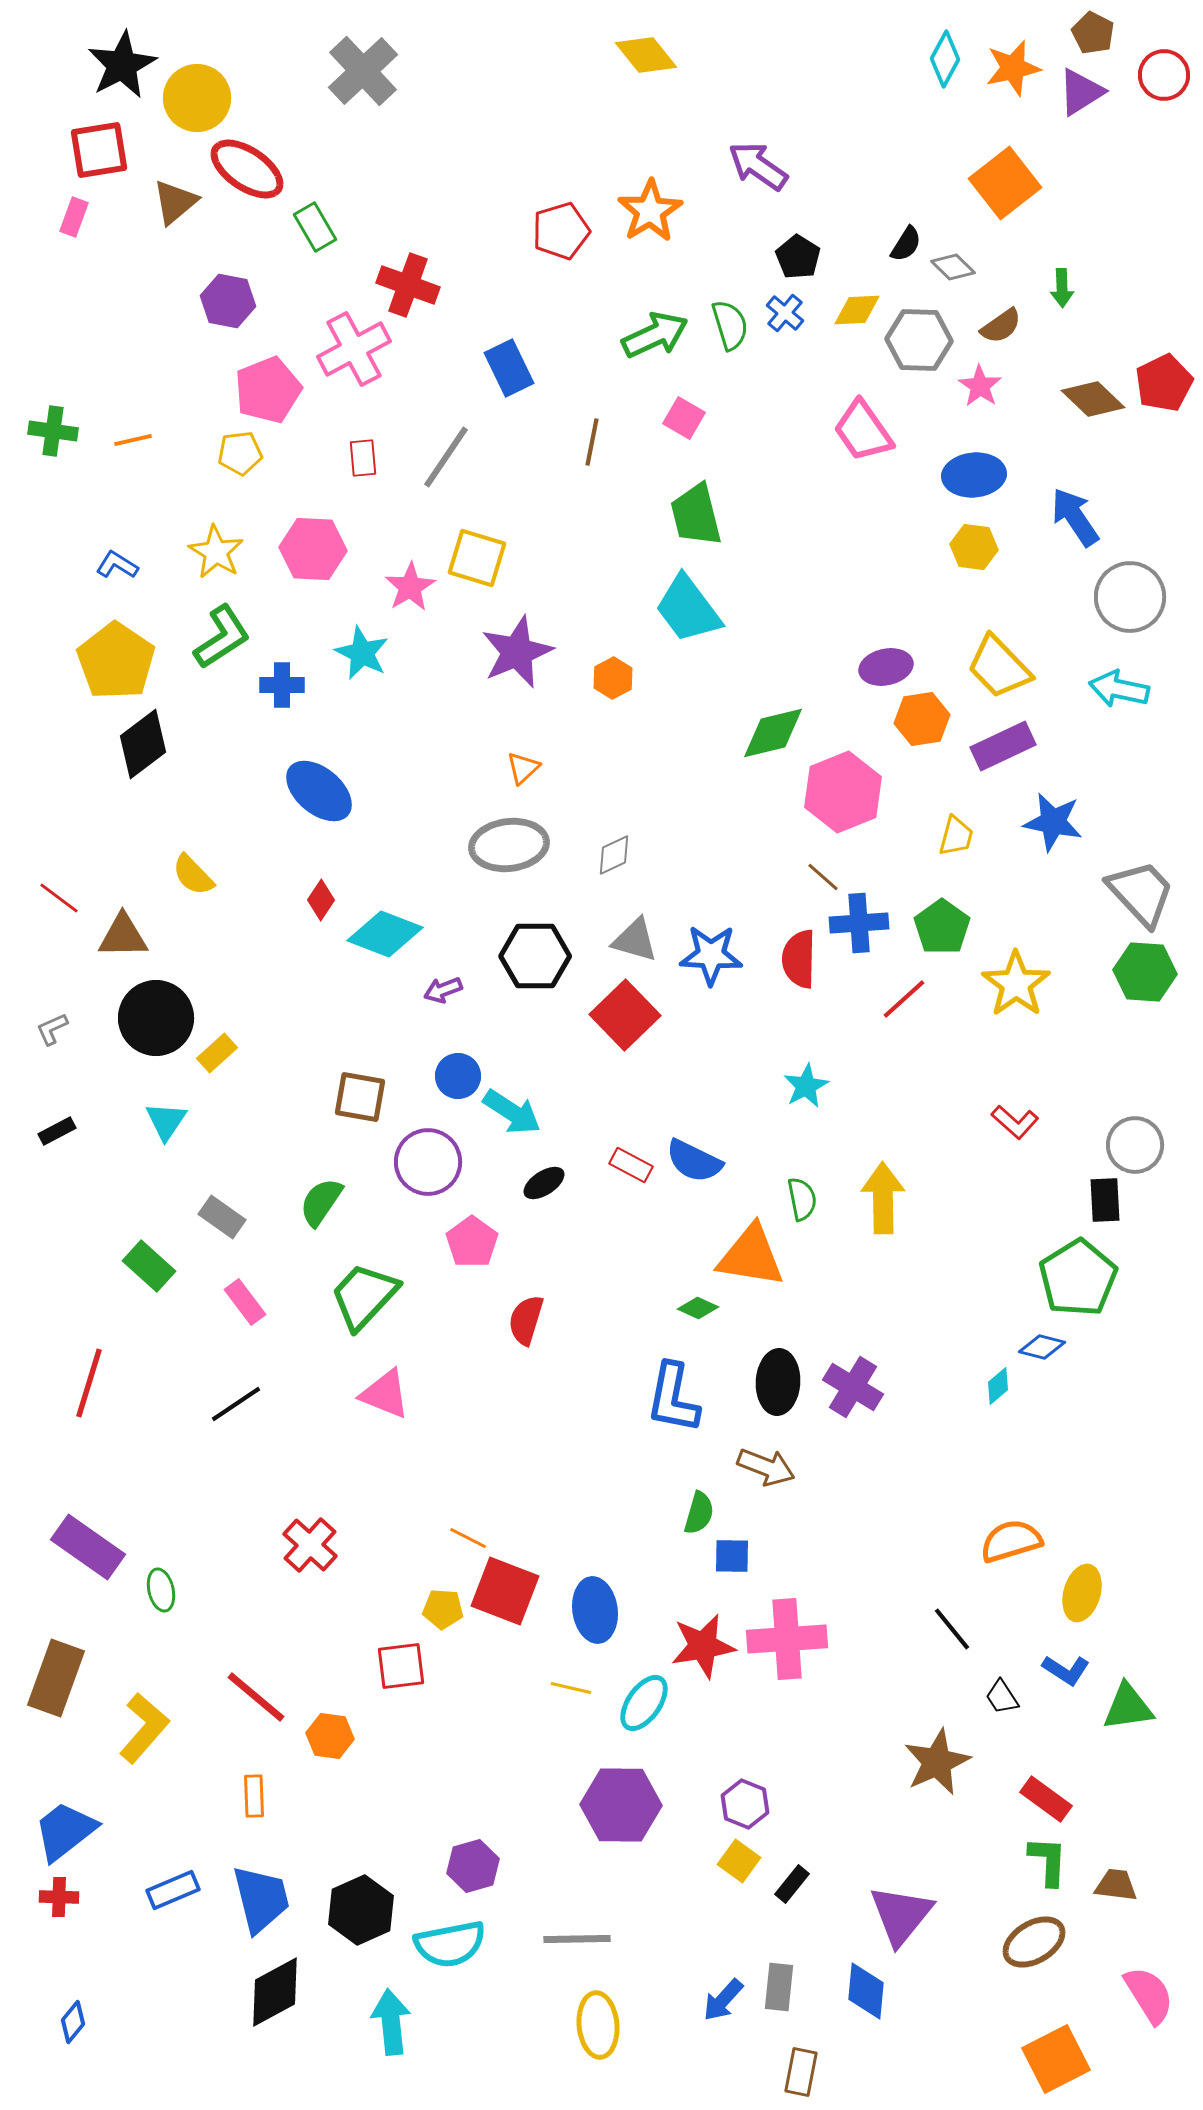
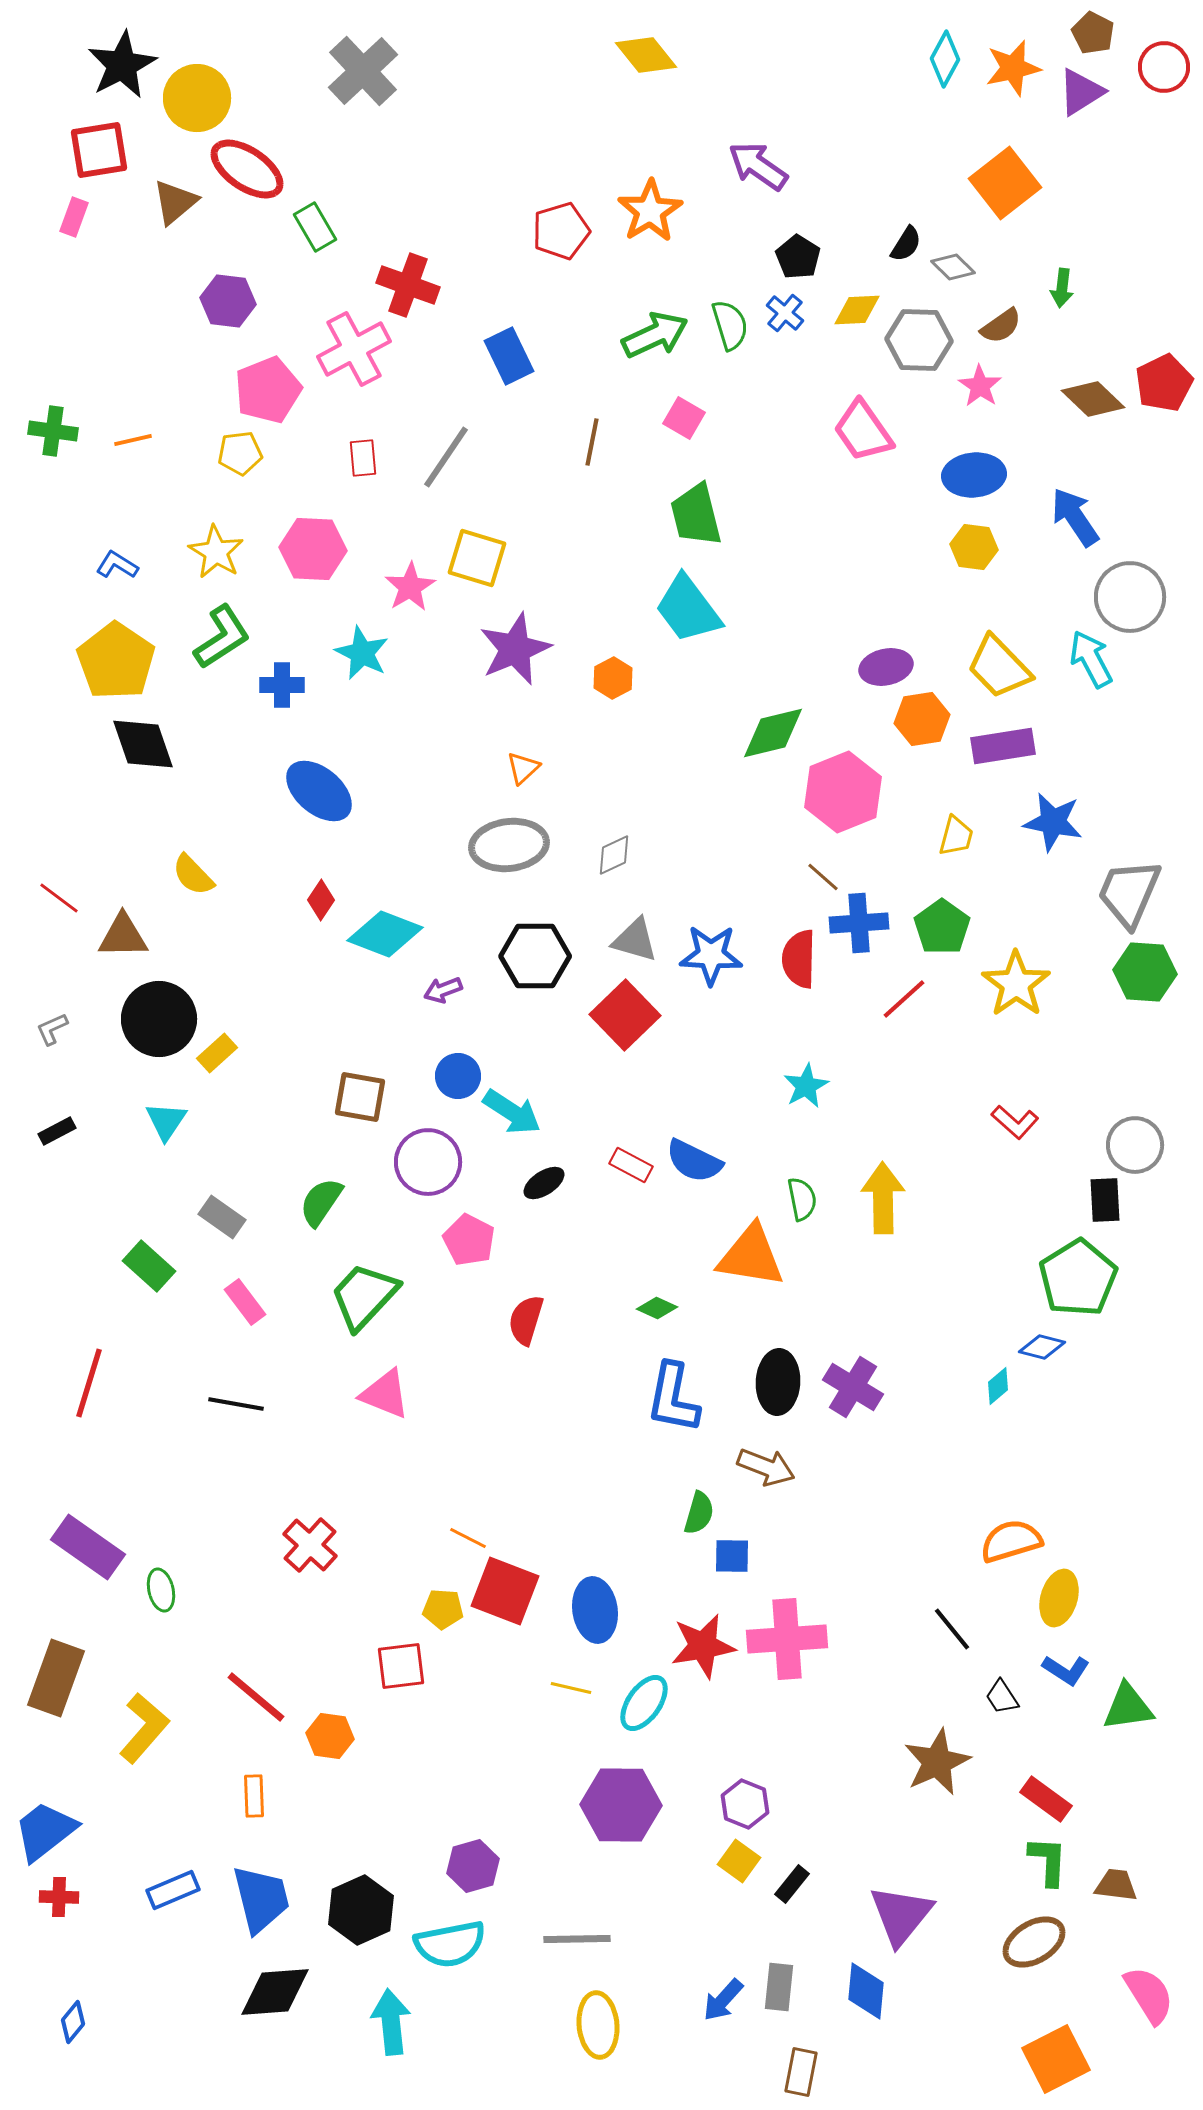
red circle at (1164, 75): moved 8 px up
green arrow at (1062, 288): rotated 9 degrees clockwise
purple hexagon at (228, 301): rotated 4 degrees counterclockwise
blue rectangle at (509, 368): moved 12 px up
purple star at (517, 652): moved 2 px left, 3 px up
cyan arrow at (1119, 689): moved 28 px left, 30 px up; rotated 50 degrees clockwise
black diamond at (143, 744): rotated 72 degrees counterclockwise
purple rectangle at (1003, 746): rotated 16 degrees clockwise
gray trapezoid at (1141, 893): moved 12 px left; rotated 114 degrees counterclockwise
black circle at (156, 1018): moved 3 px right, 1 px down
pink pentagon at (472, 1242): moved 3 px left, 2 px up; rotated 9 degrees counterclockwise
green diamond at (698, 1308): moved 41 px left
black line at (236, 1404): rotated 44 degrees clockwise
yellow ellipse at (1082, 1593): moved 23 px left, 5 px down
blue trapezoid at (65, 1831): moved 20 px left
black diamond at (275, 1992): rotated 24 degrees clockwise
